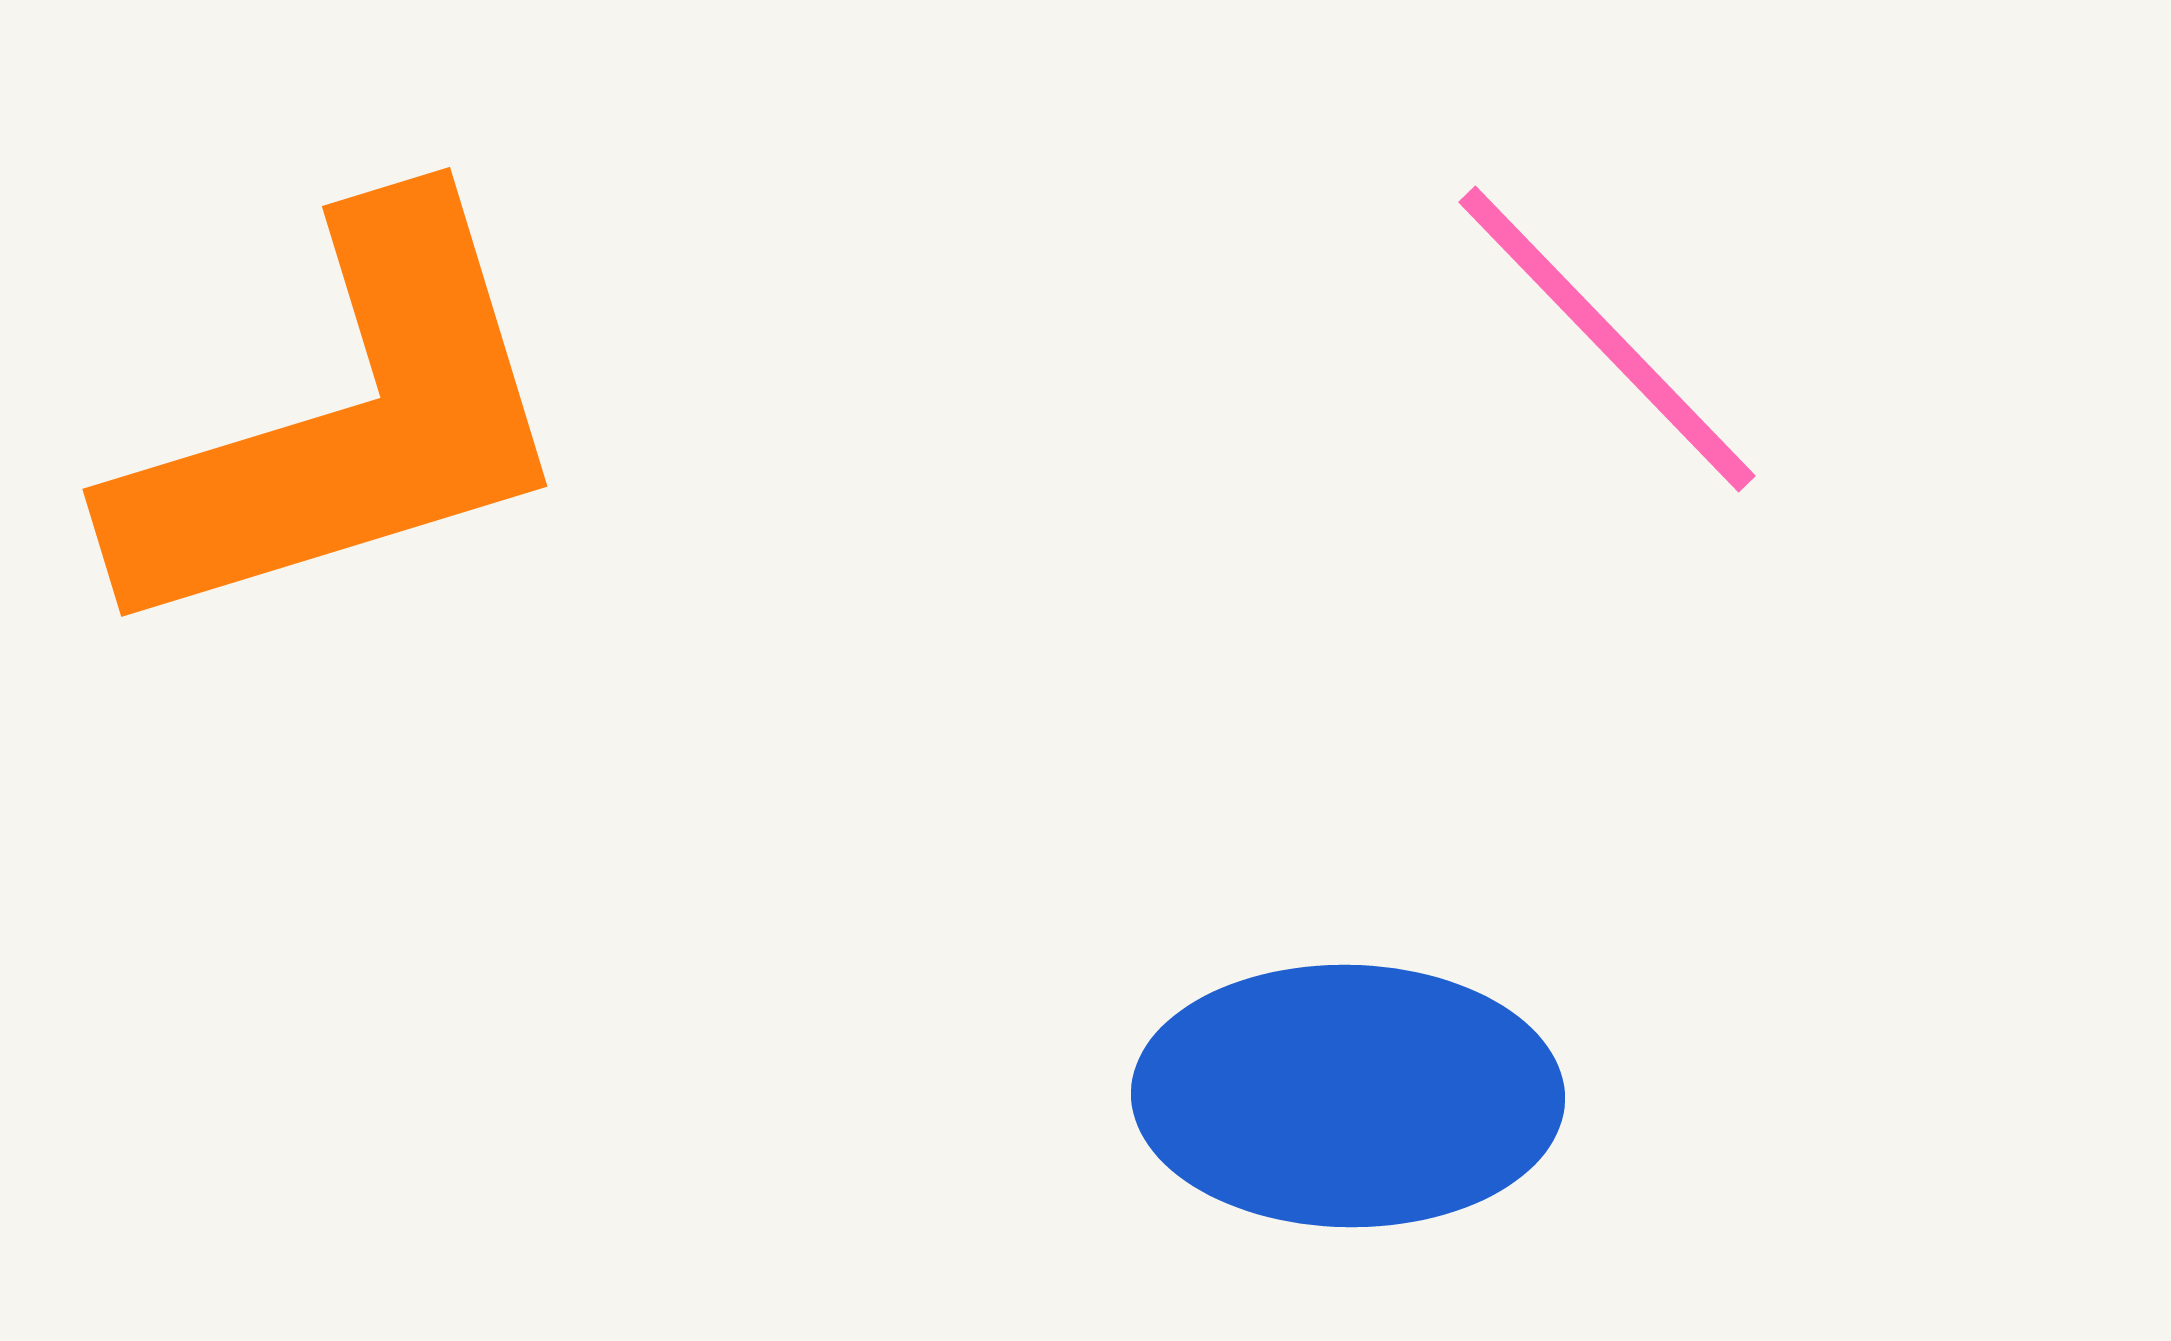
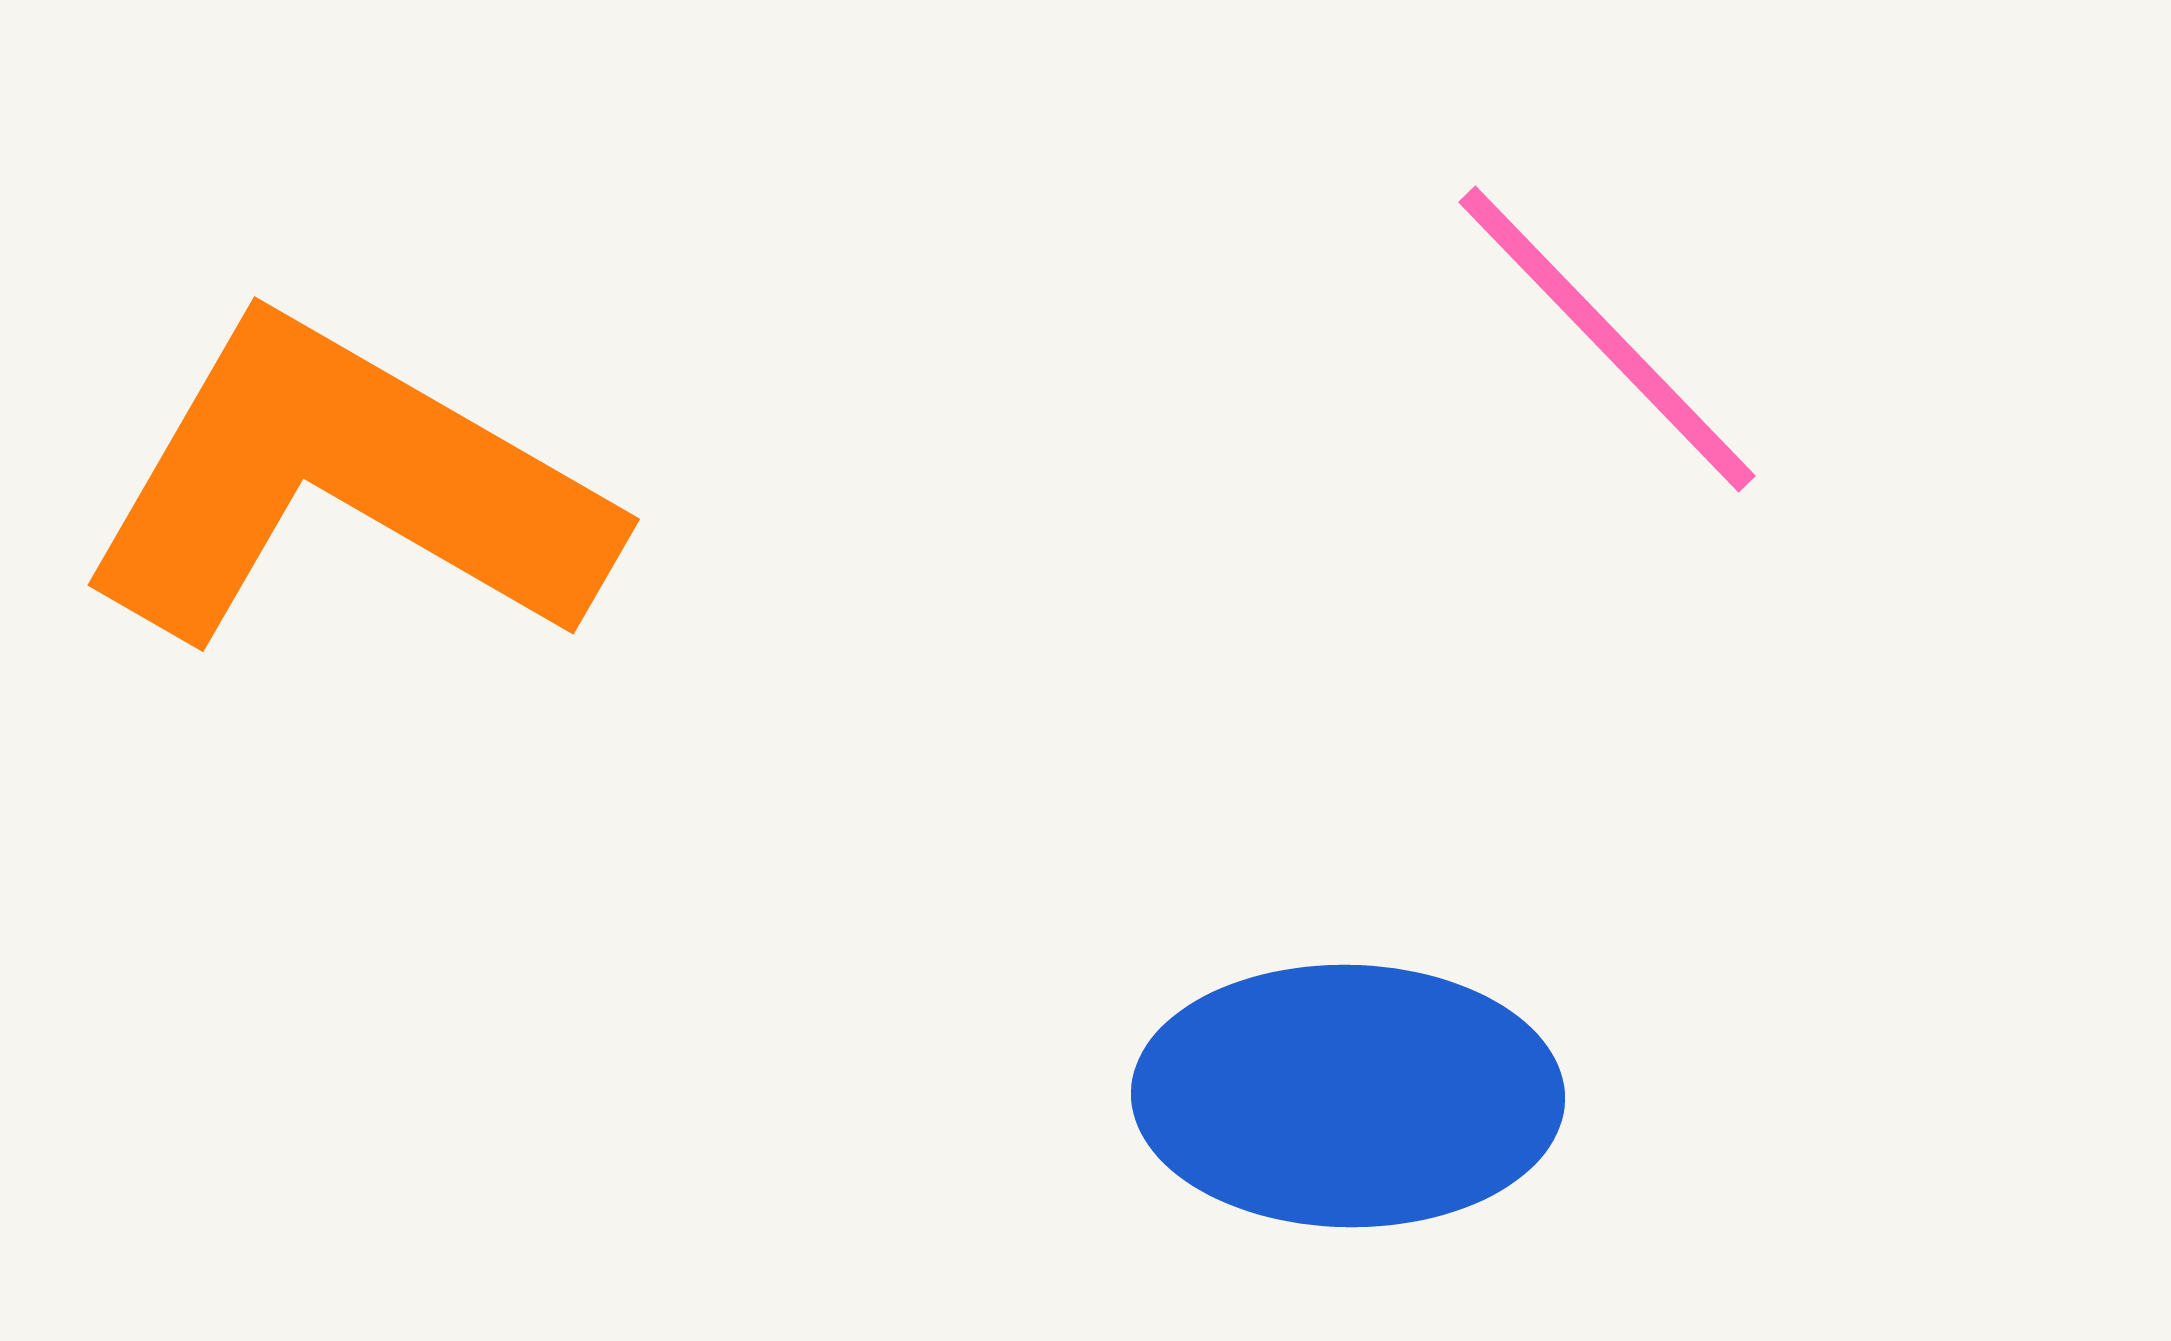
orange L-shape: moved 62 px down; rotated 133 degrees counterclockwise
